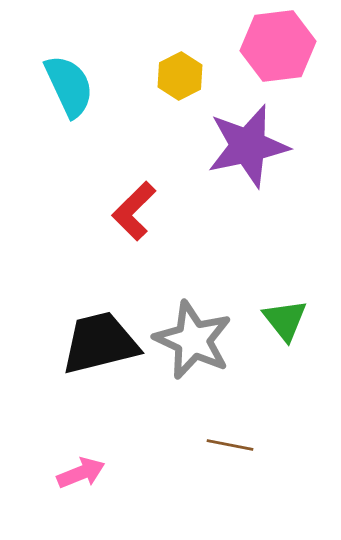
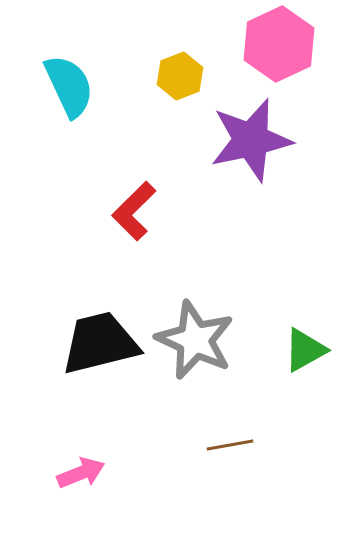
pink hexagon: moved 1 px right, 2 px up; rotated 18 degrees counterclockwise
yellow hexagon: rotated 6 degrees clockwise
purple star: moved 3 px right, 6 px up
green triangle: moved 20 px right, 30 px down; rotated 39 degrees clockwise
gray star: moved 2 px right
brown line: rotated 21 degrees counterclockwise
